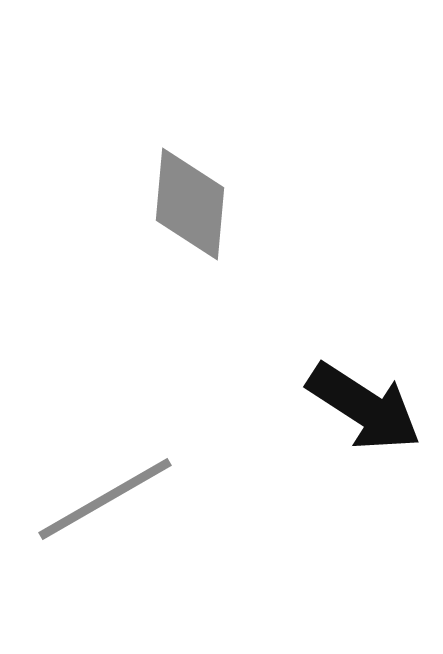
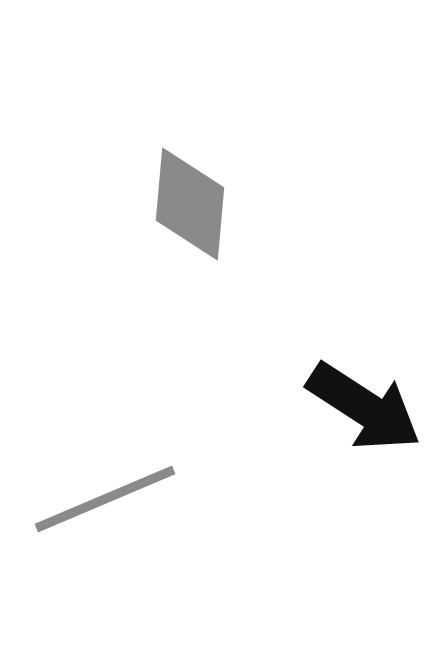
gray line: rotated 7 degrees clockwise
